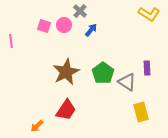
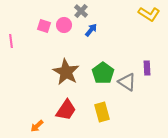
gray cross: moved 1 px right
brown star: rotated 16 degrees counterclockwise
yellow rectangle: moved 39 px left
